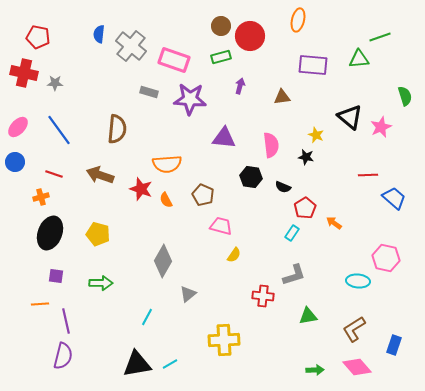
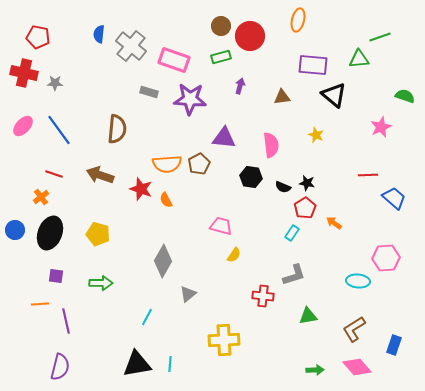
green semicircle at (405, 96): rotated 54 degrees counterclockwise
black triangle at (350, 117): moved 16 px left, 22 px up
pink ellipse at (18, 127): moved 5 px right, 1 px up
black star at (306, 157): moved 1 px right, 26 px down
blue circle at (15, 162): moved 68 px down
brown pentagon at (203, 195): moved 4 px left, 31 px up; rotated 20 degrees clockwise
orange cross at (41, 197): rotated 21 degrees counterclockwise
pink hexagon at (386, 258): rotated 16 degrees counterclockwise
purple semicircle at (63, 356): moved 3 px left, 11 px down
cyan line at (170, 364): rotated 56 degrees counterclockwise
